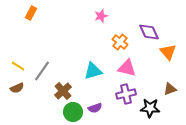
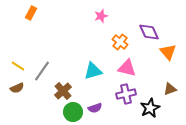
black star: rotated 30 degrees counterclockwise
